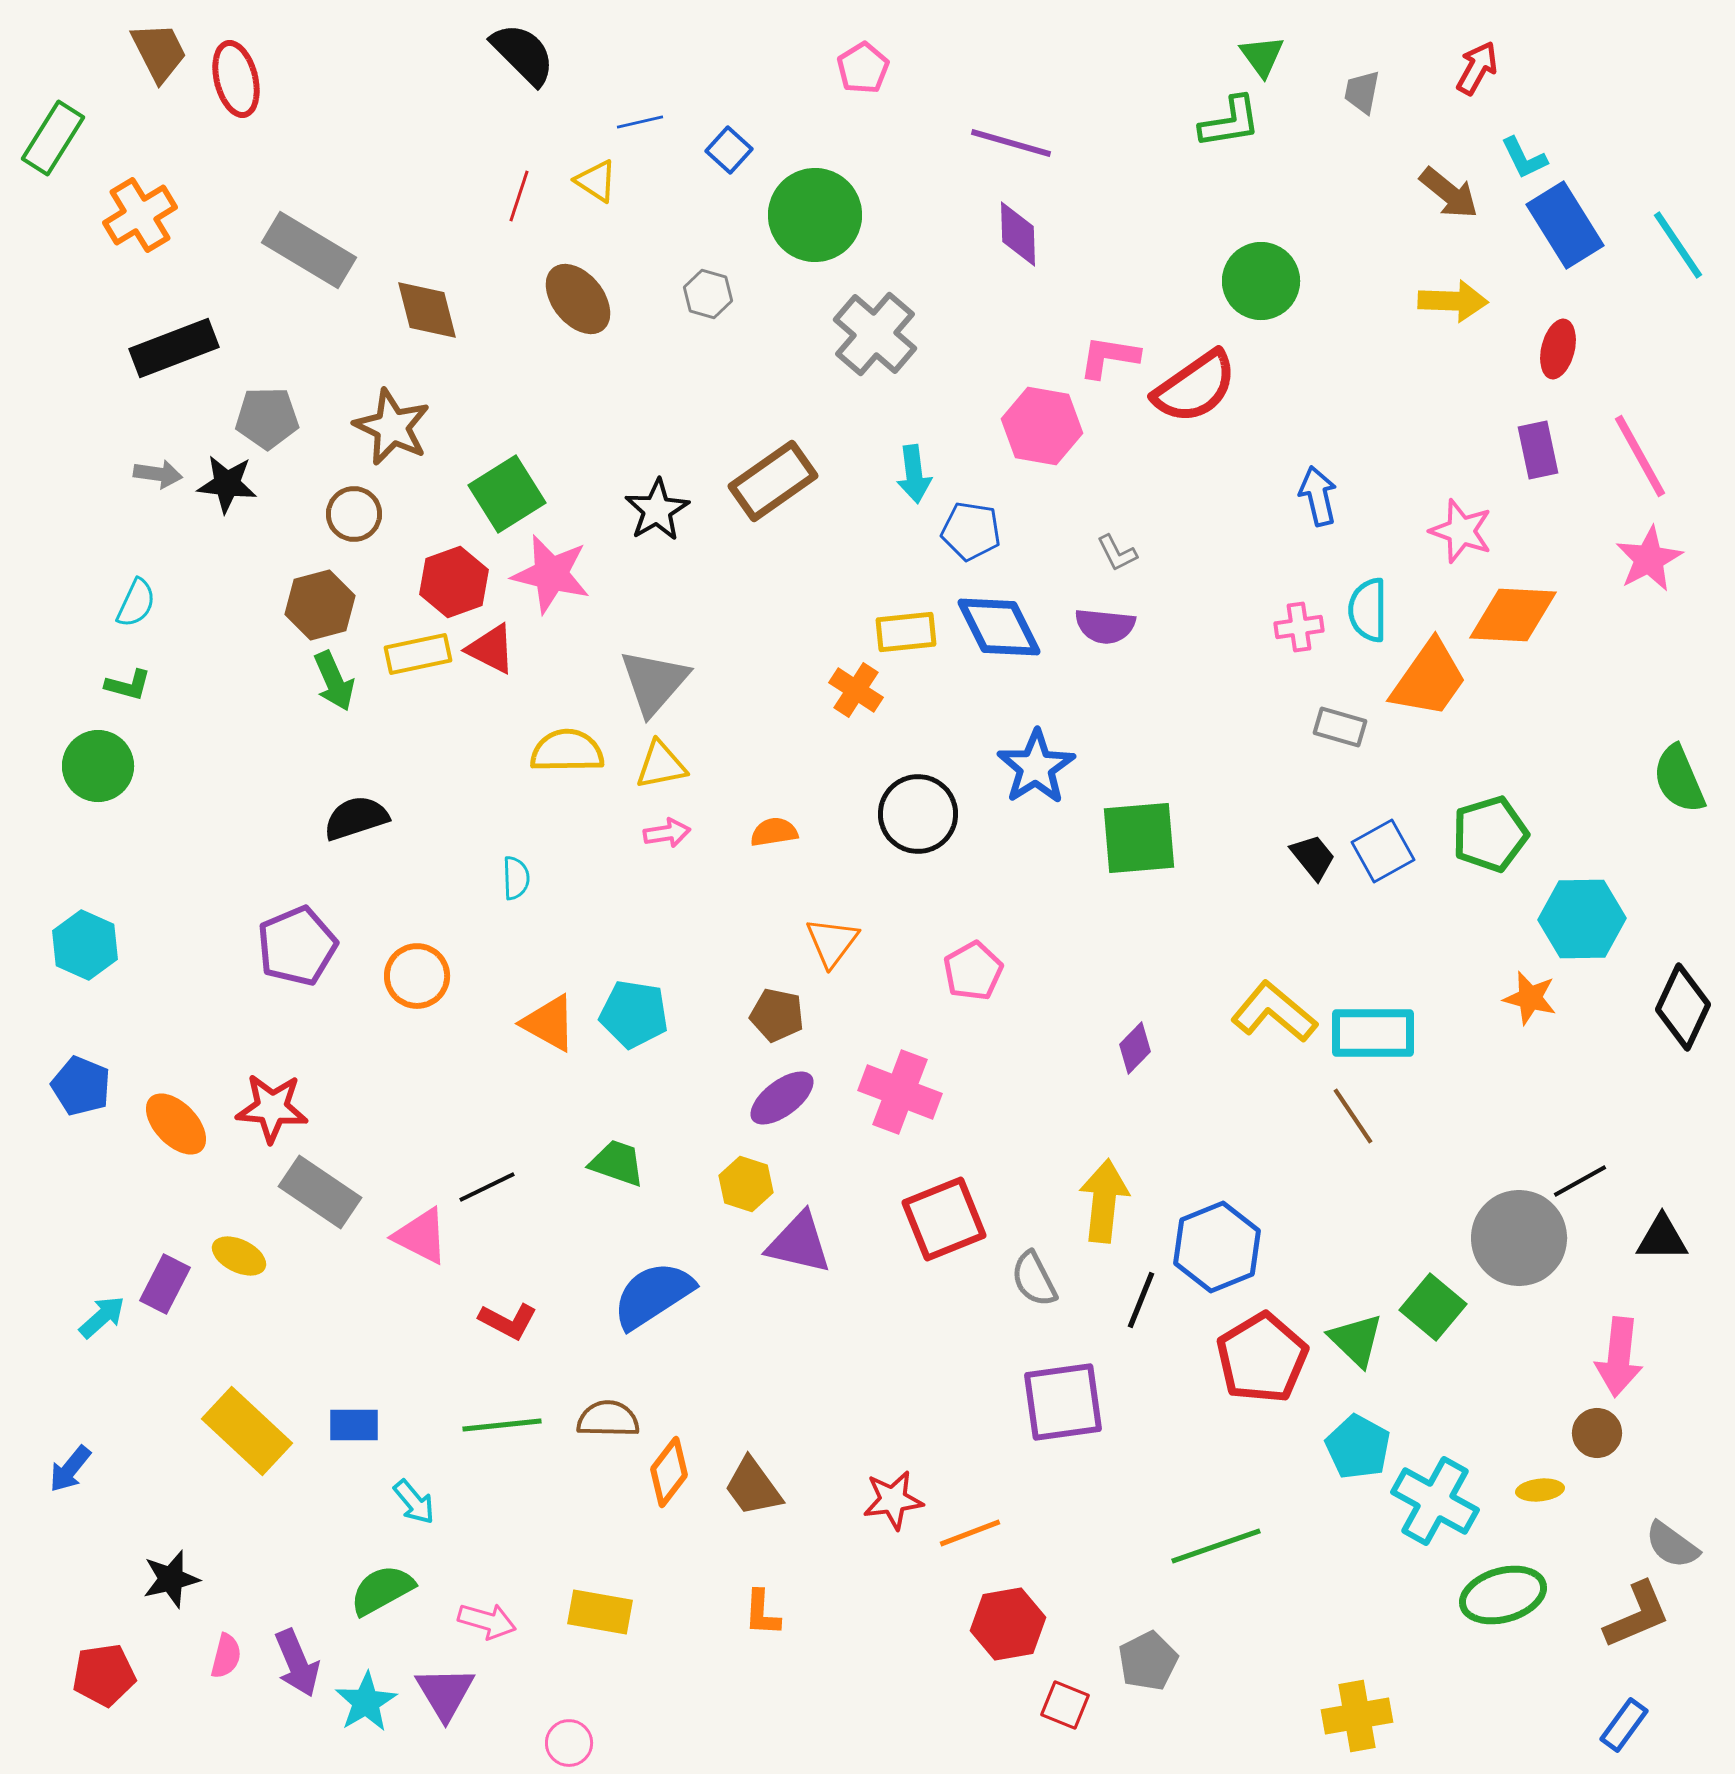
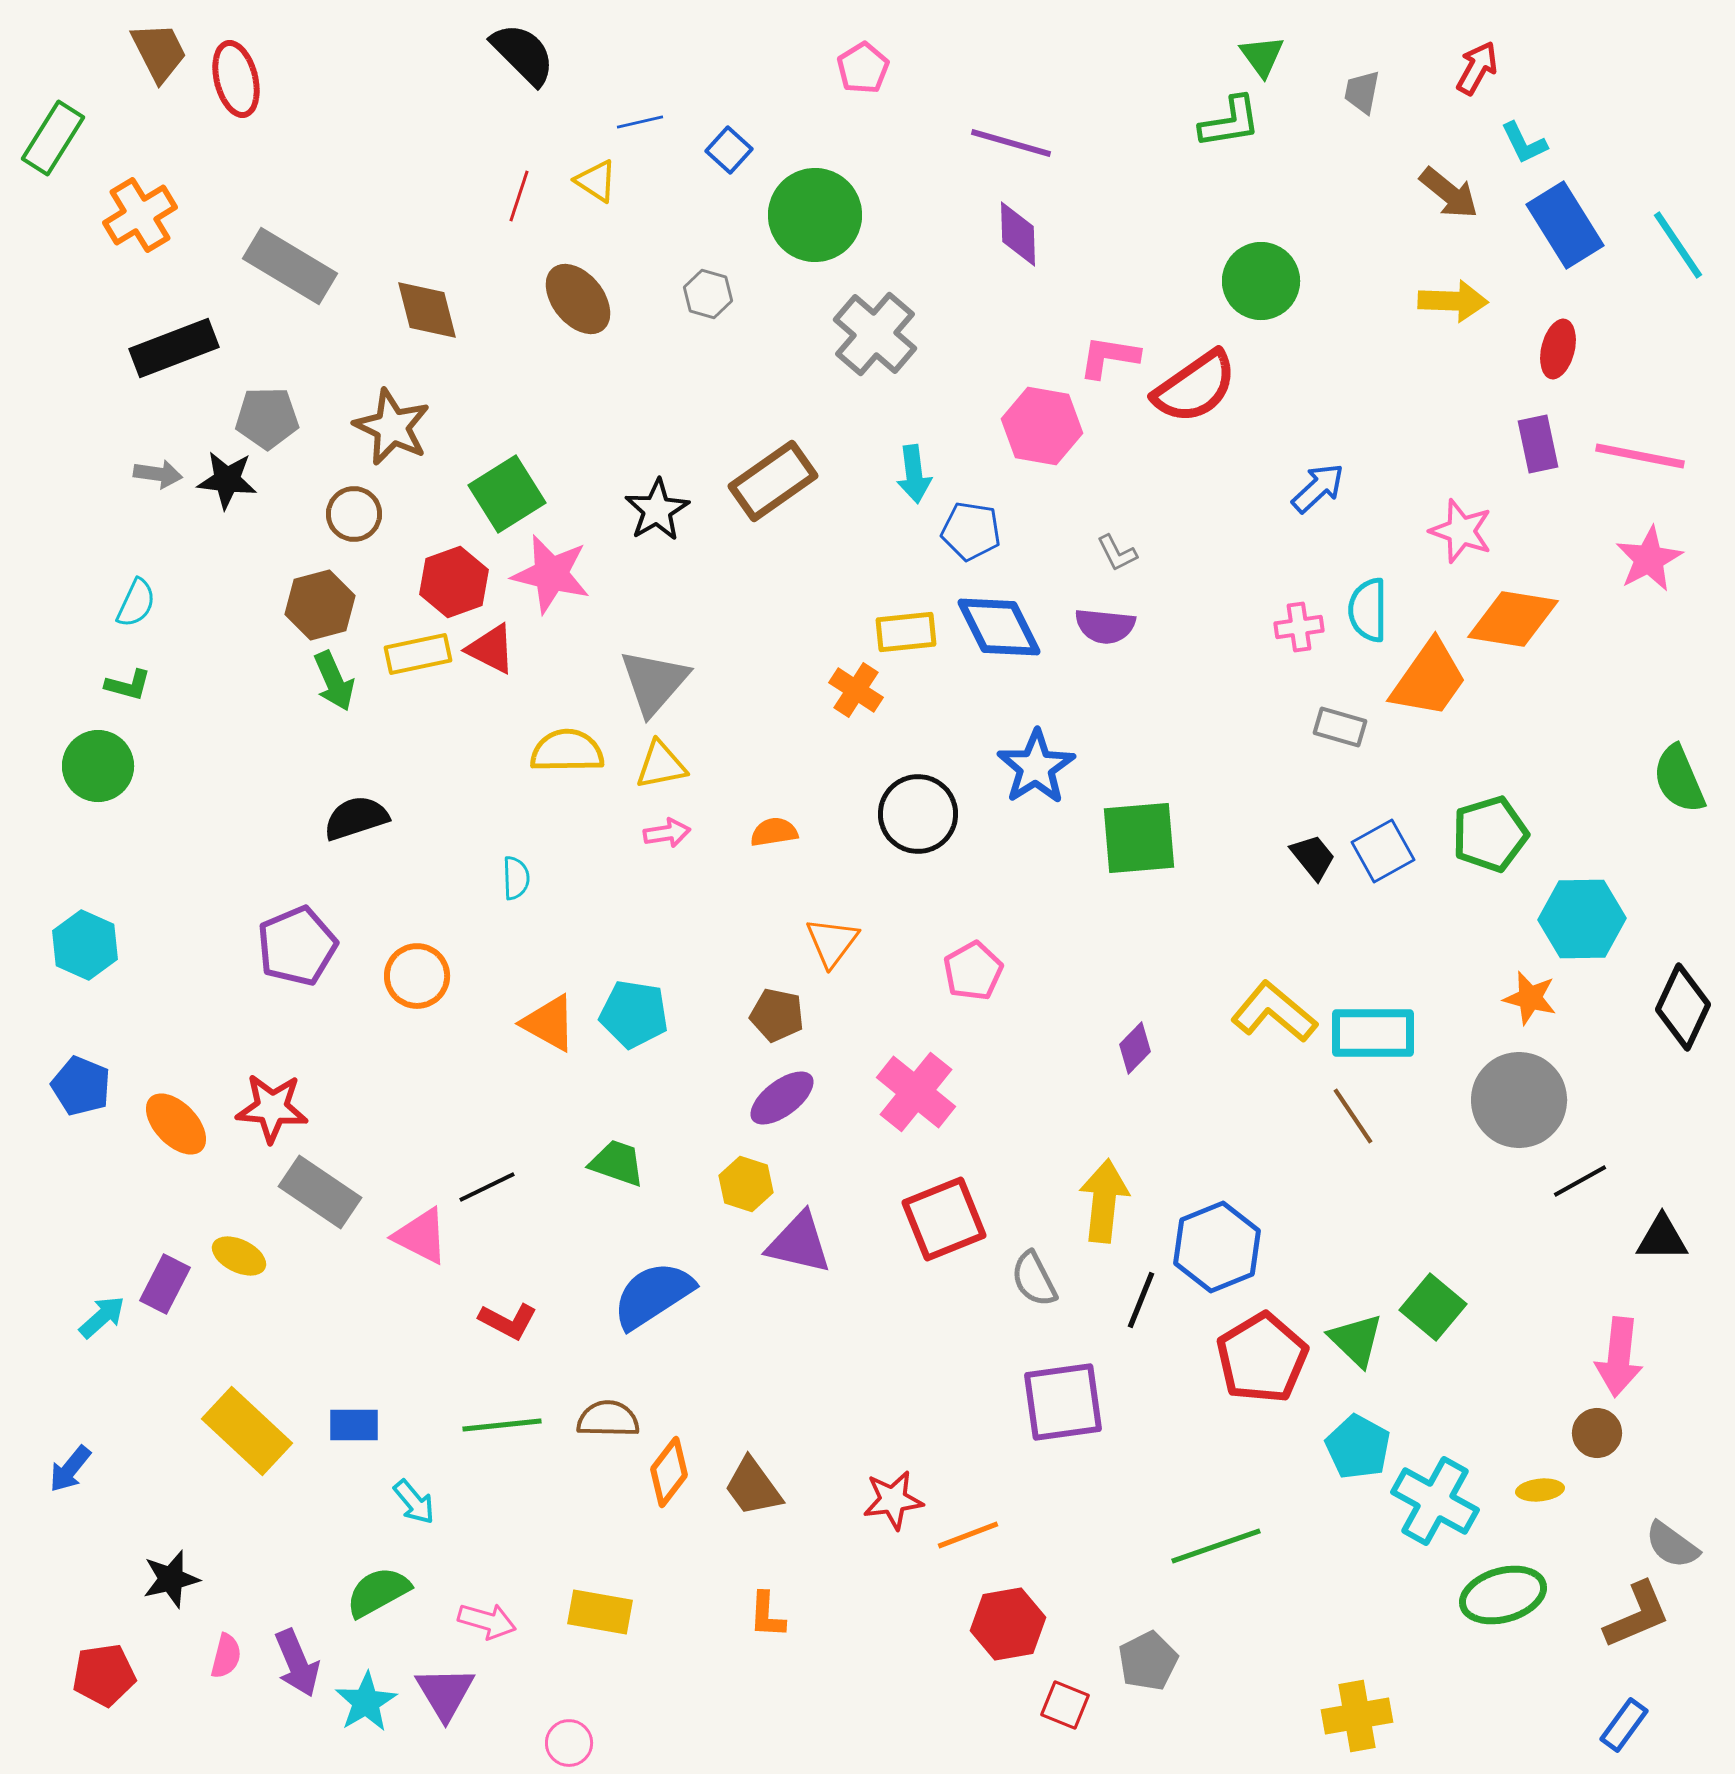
cyan L-shape at (1524, 158): moved 15 px up
gray rectangle at (309, 250): moved 19 px left, 16 px down
purple rectangle at (1538, 450): moved 6 px up
pink line at (1640, 456): rotated 50 degrees counterclockwise
black star at (227, 484): moved 4 px up
blue arrow at (1318, 496): moved 8 px up; rotated 60 degrees clockwise
orange diamond at (1513, 615): moved 4 px down; rotated 6 degrees clockwise
pink cross at (900, 1092): moved 16 px right; rotated 18 degrees clockwise
gray circle at (1519, 1238): moved 138 px up
orange line at (970, 1533): moved 2 px left, 2 px down
green semicircle at (382, 1590): moved 4 px left, 2 px down
orange L-shape at (762, 1613): moved 5 px right, 2 px down
